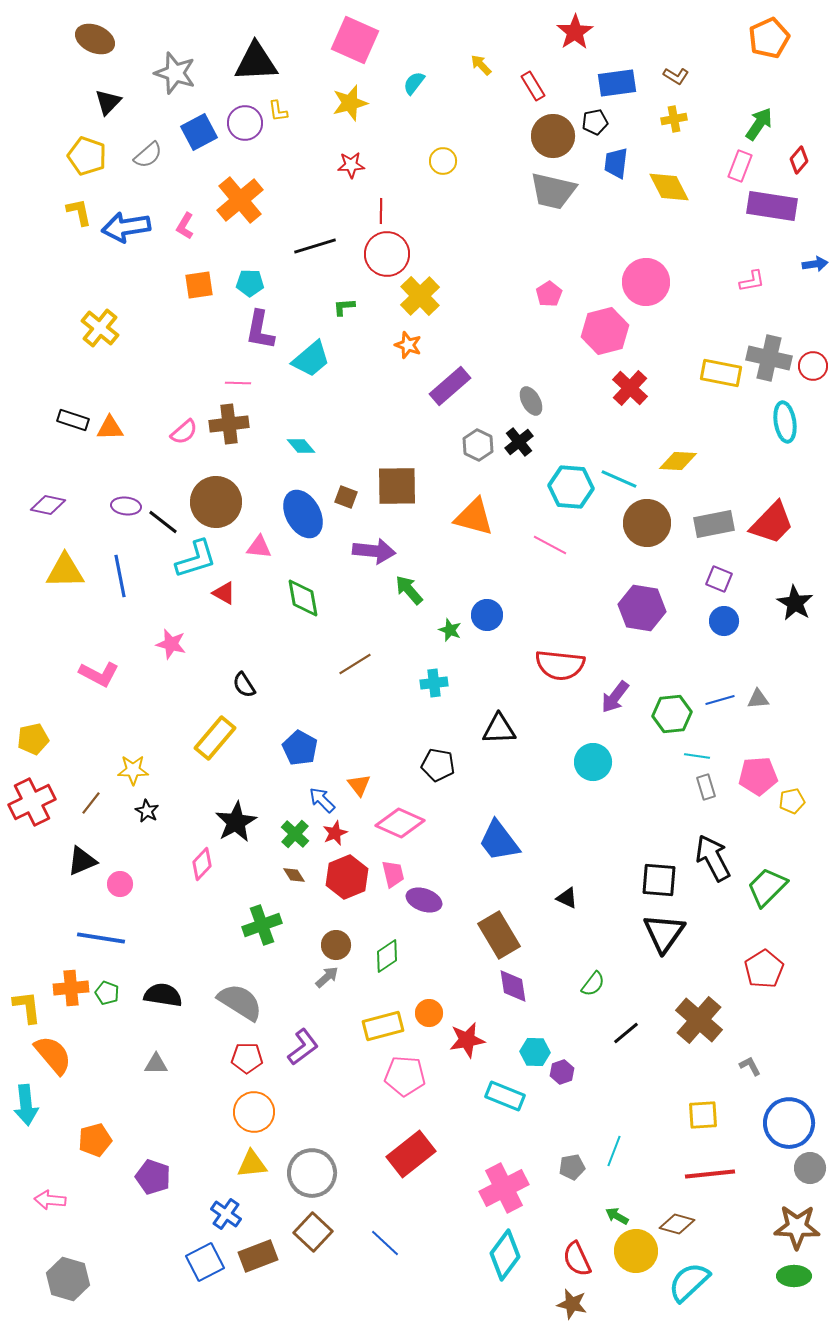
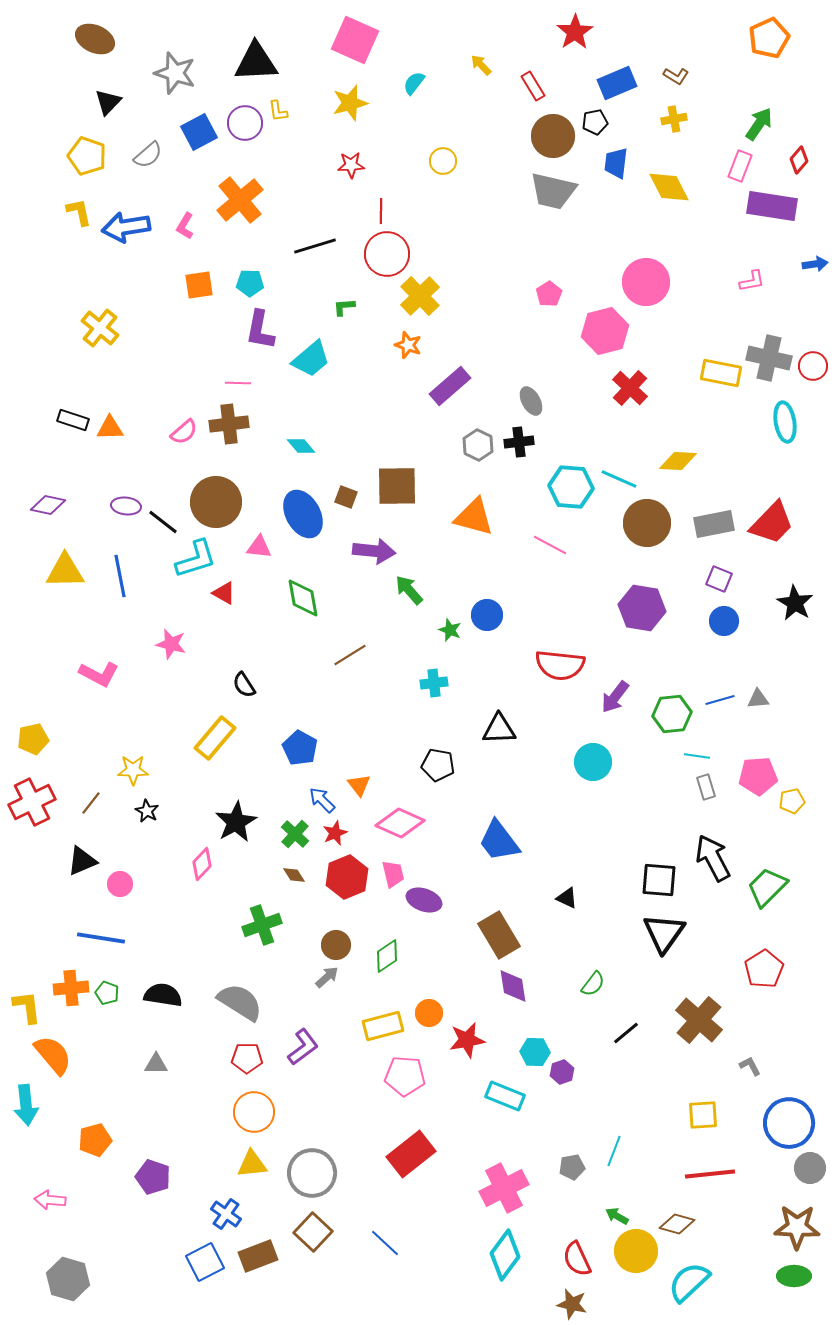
blue rectangle at (617, 83): rotated 15 degrees counterclockwise
black cross at (519, 442): rotated 32 degrees clockwise
brown line at (355, 664): moved 5 px left, 9 px up
